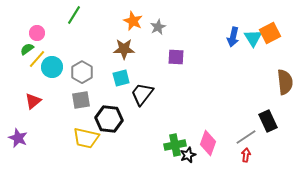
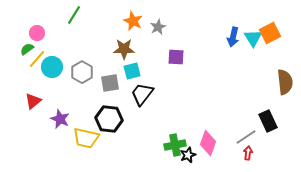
cyan square: moved 11 px right, 7 px up
gray square: moved 29 px right, 17 px up
purple star: moved 42 px right, 19 px up
red arrow: moved 2 px right, 2 px up
